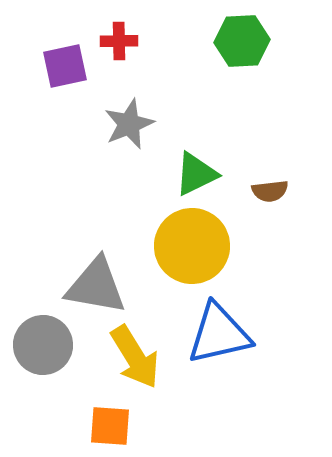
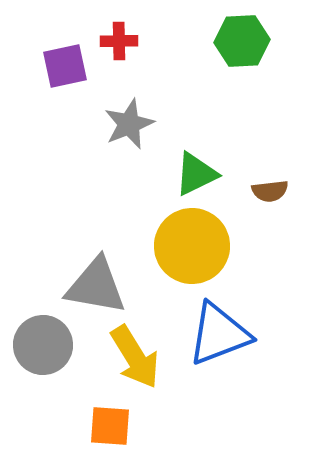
blue triangle: rotated 8 degrees counterclockwise
